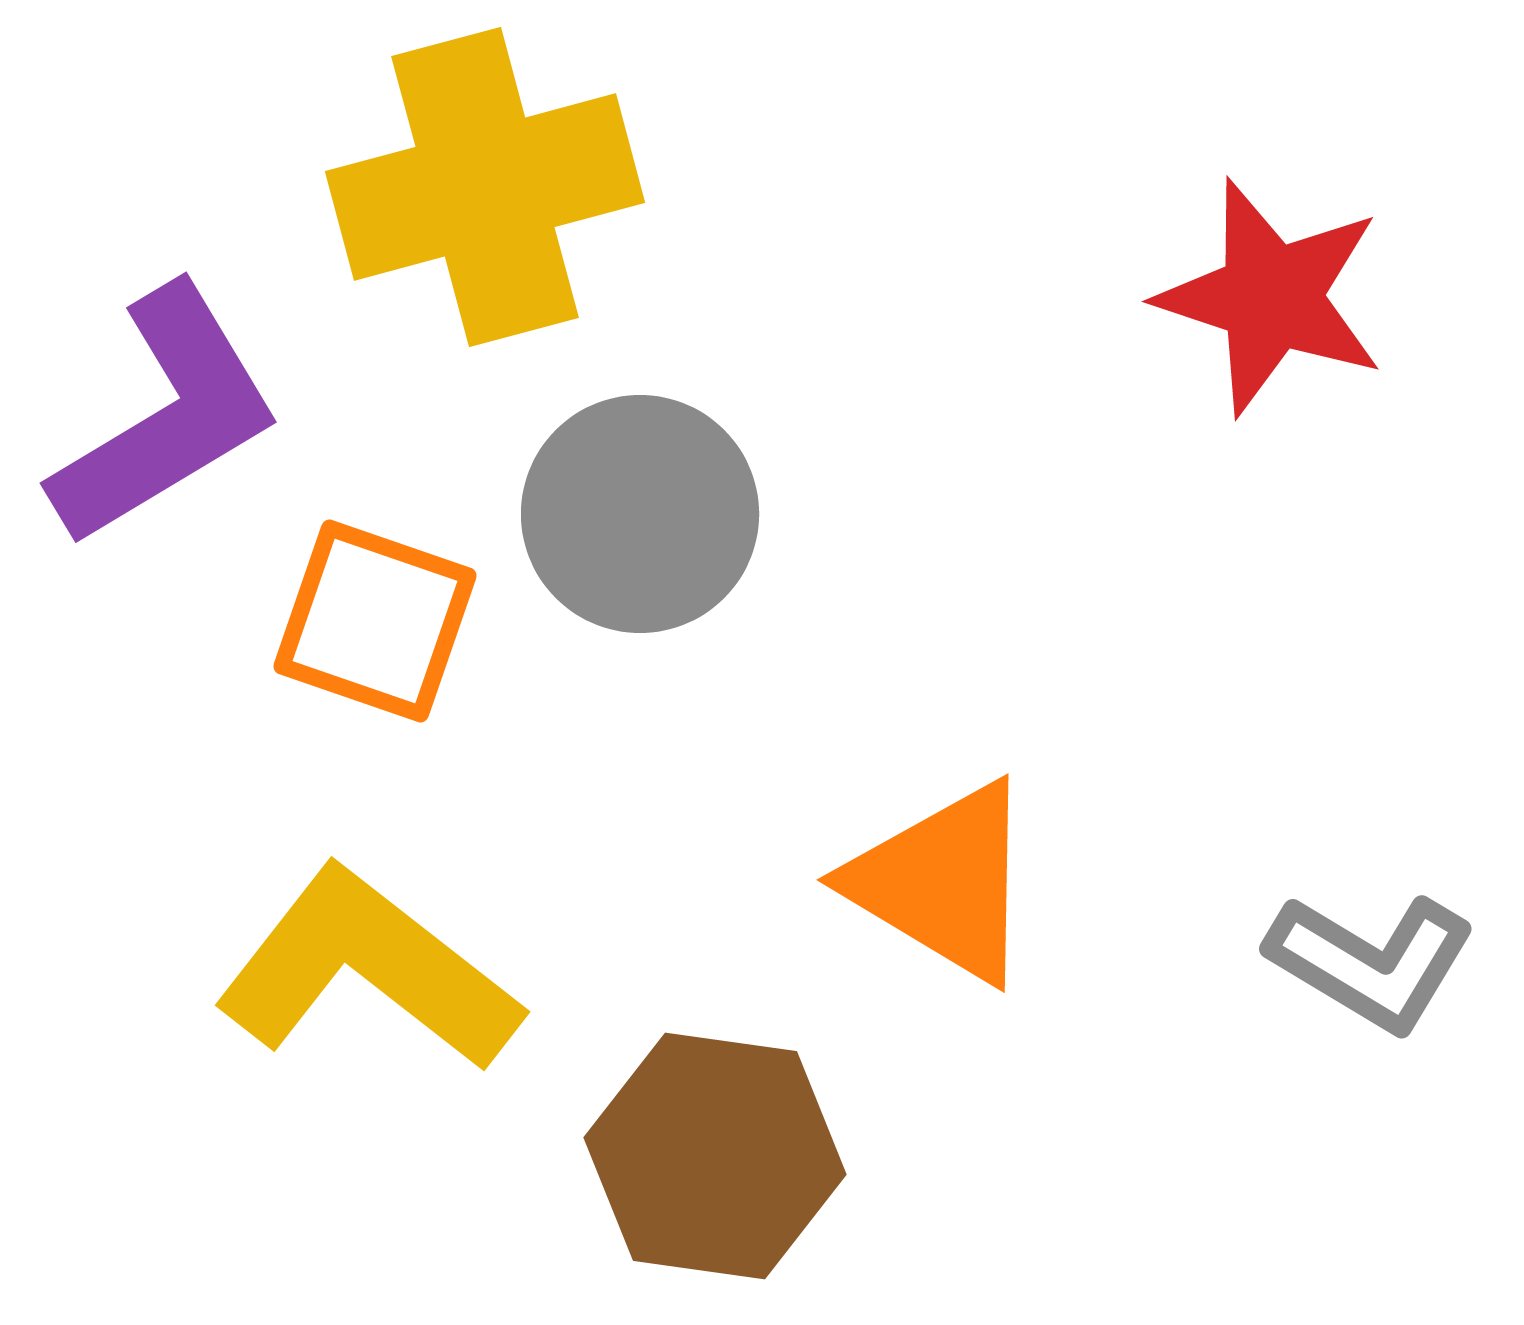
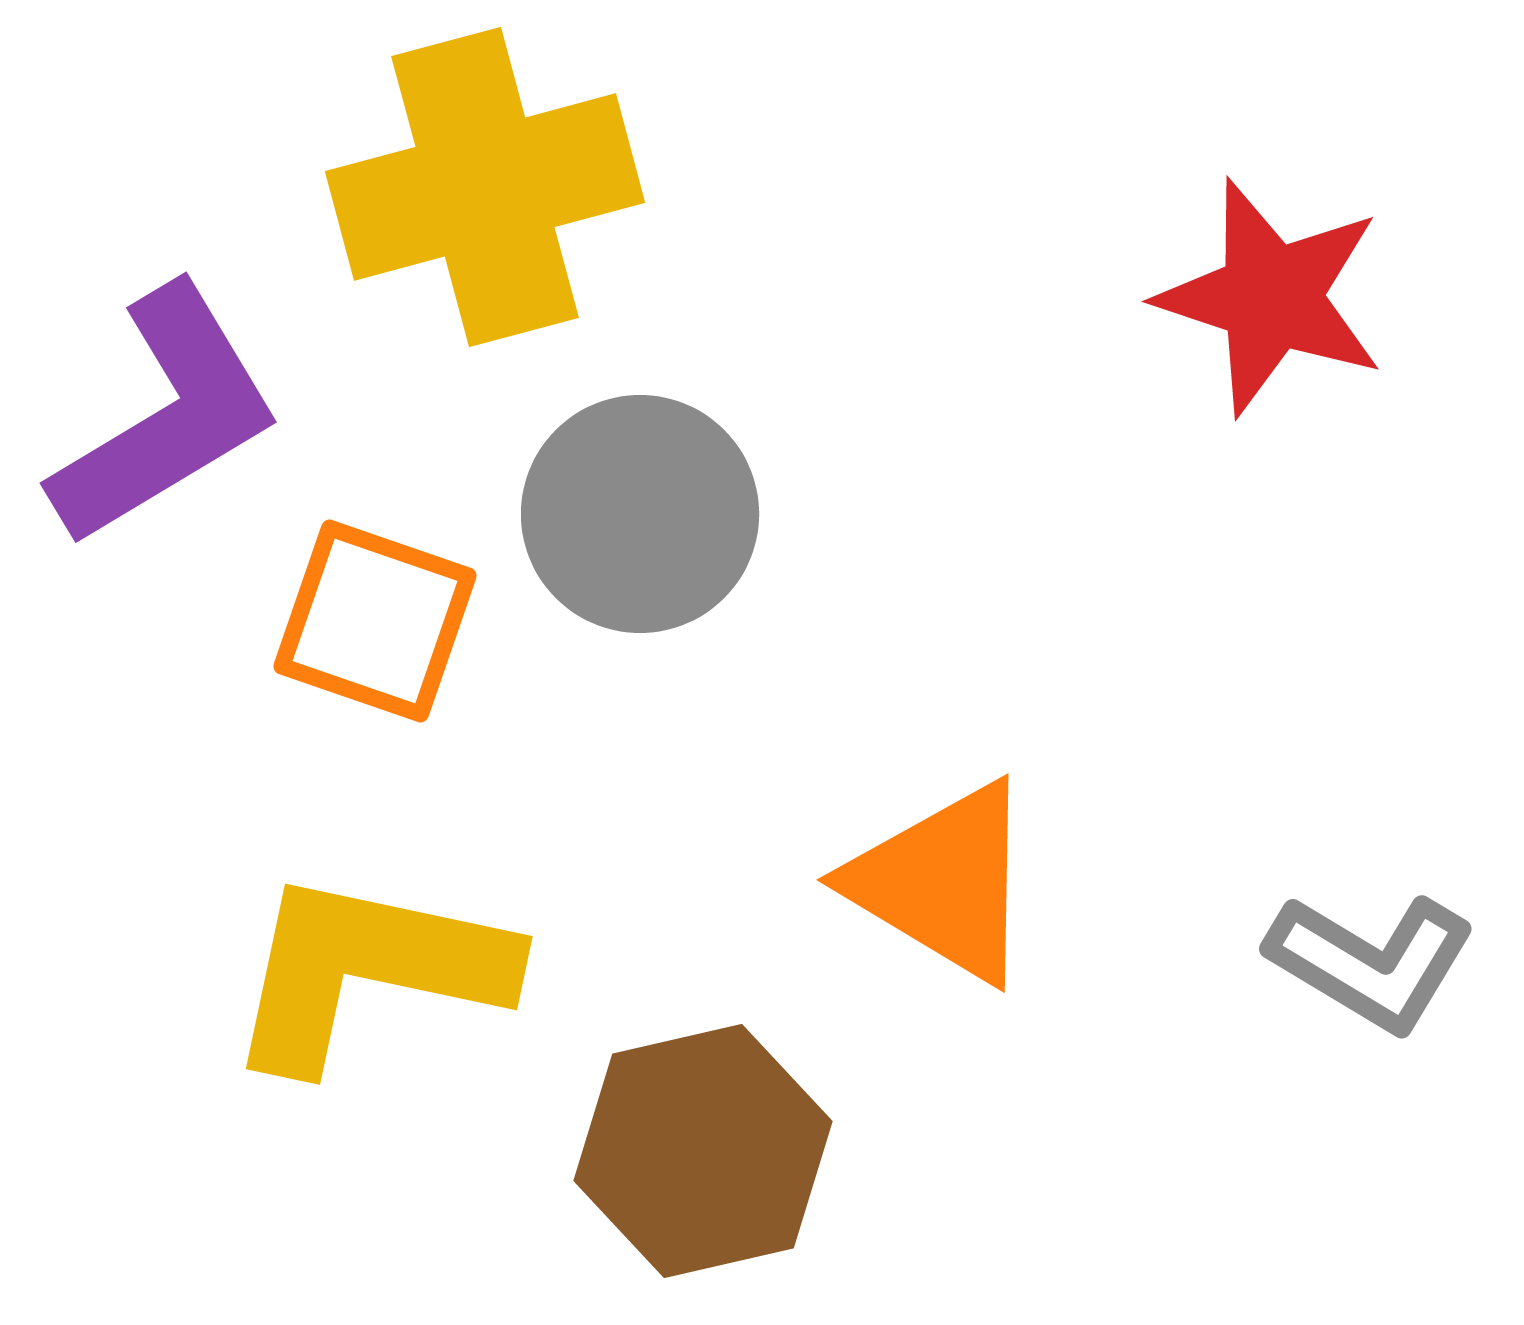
yellow L-shape: rotated 26 degrees counterclockwise
brown hexagon: moved 12 px left, 5 px up; rotated 21 degrees counterclockwise
